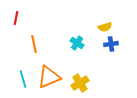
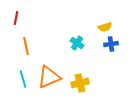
orange line: moved 8 px left, 2 px down
yellow cross: rotated 18 degrees clockwise
